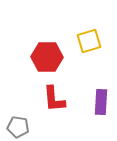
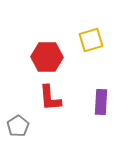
yellow square: moved 2 px right, 1 px up
red L-shape: moved 4 px left, 1 px up
gray pentagon: moved 1 px up; rotated 30 degrees clockwise
